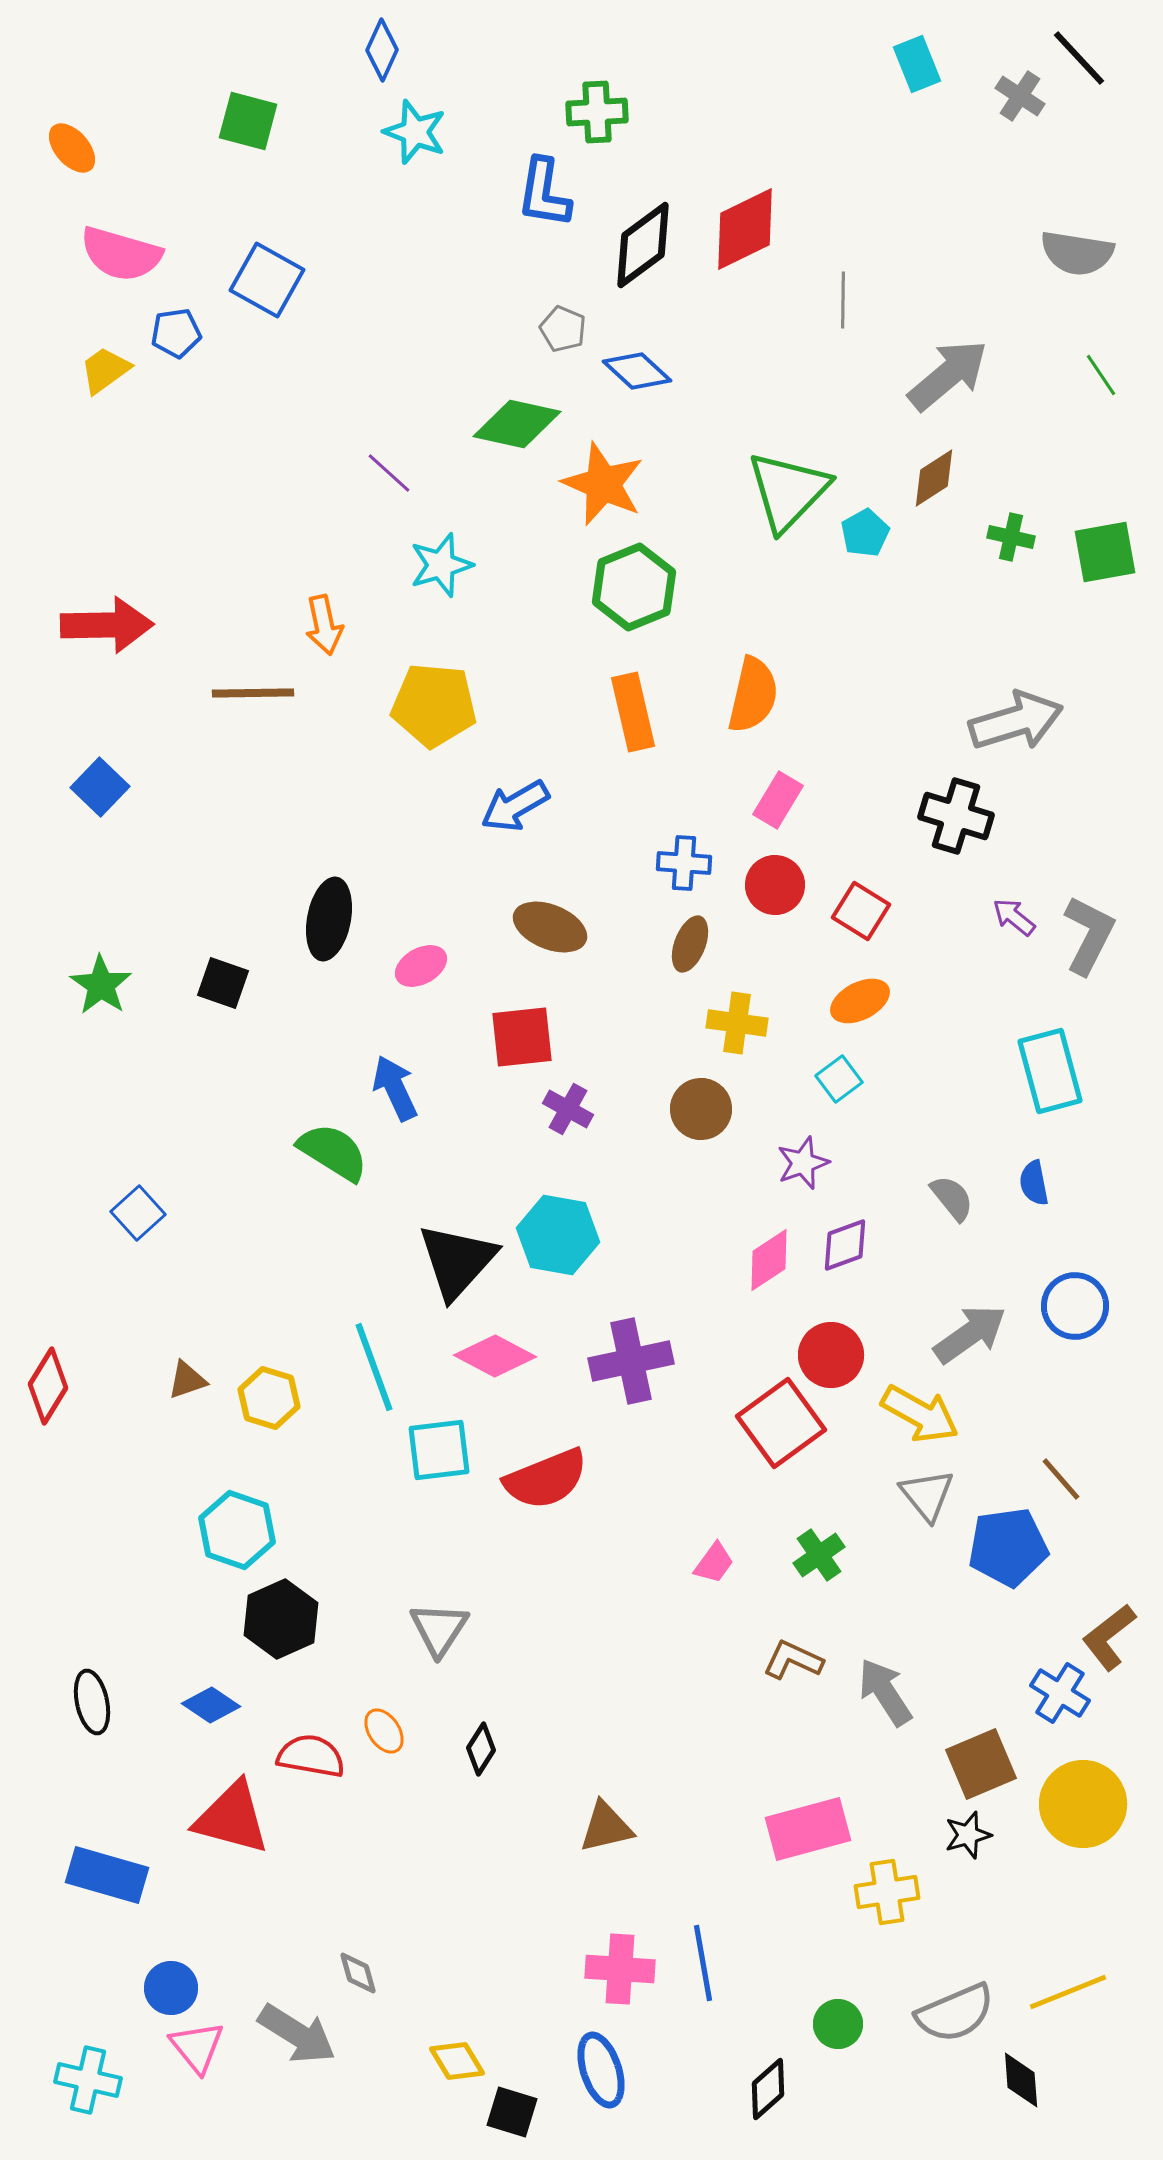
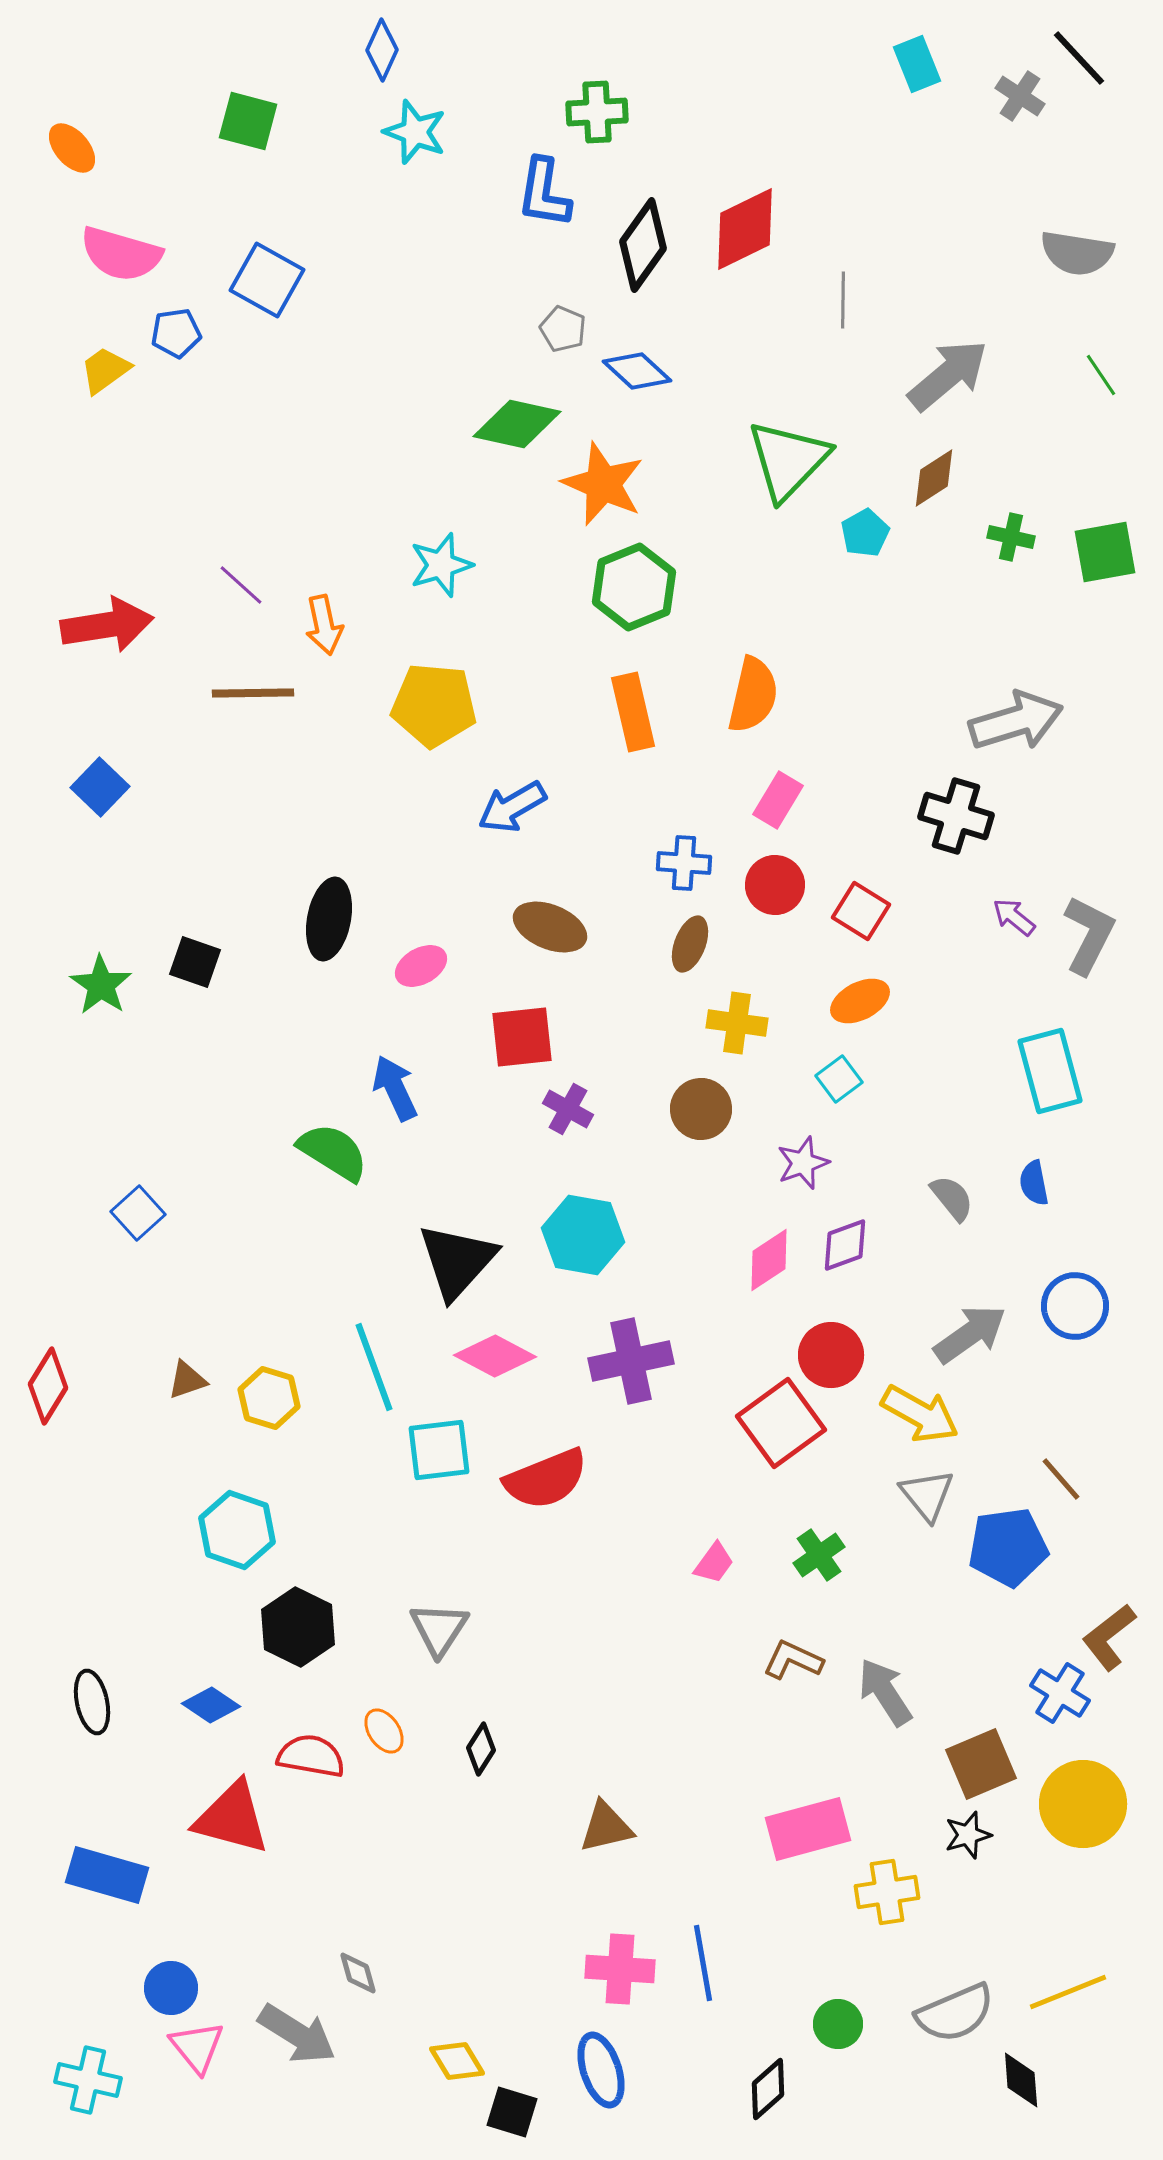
black diamond at (643, 245): rotated 18 degrees counterclockwise
purple line at (389, 473): moved 148 px left, 112 px down
green triangle at (788, 491): moved 31 px up
red arrow at (107, 625): rotated 8 degrees counterclockwise
blue arrow at (515, 806): moved 3 px left, 1 px down
black square at (223, 983): moved 28 px left, 21 px up
cyan hexagon at (558, 1235): moved 25 px right
black hexagon at (281, 1619): moved 17 px right, 8 px down; rotated 10 degrees counterclockwise
